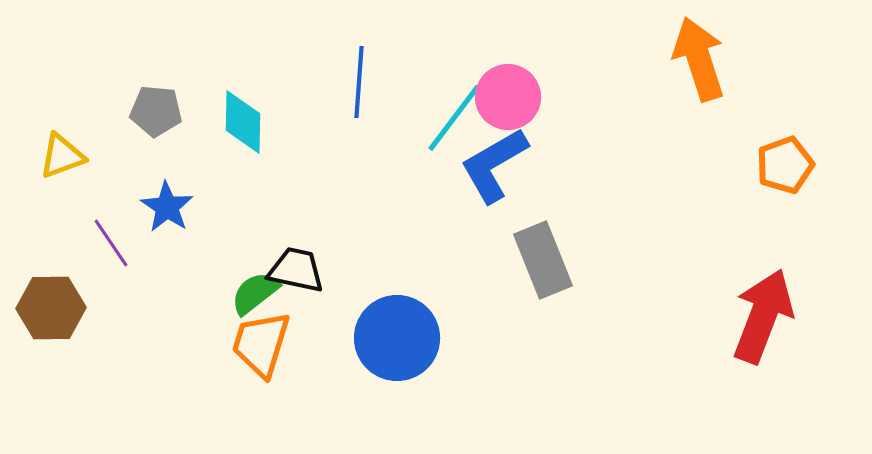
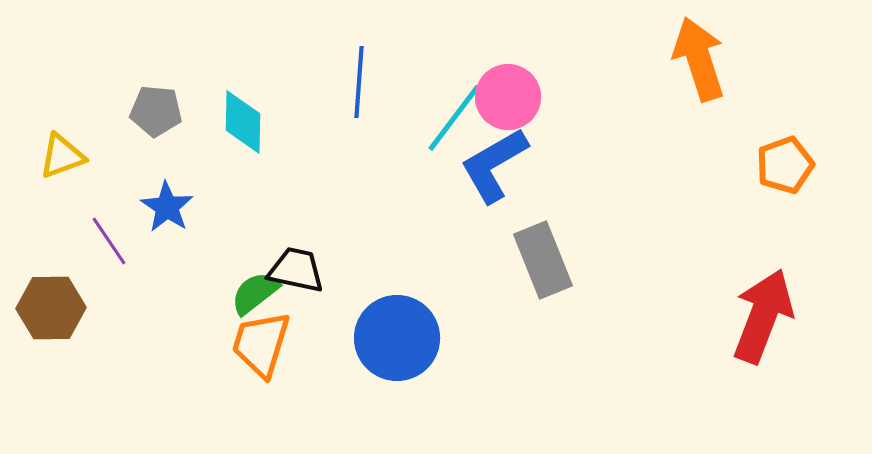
purple line: moved 2 px left, 2 px up
